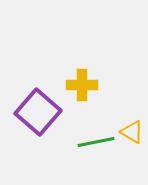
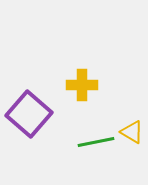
purple square: moved 9 px left, 2 px down
